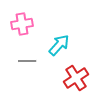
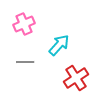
pink cross: moved 2 px right; rotated 15 degrees counterclockwise
gray line: moved 2 px left, 1 px down
